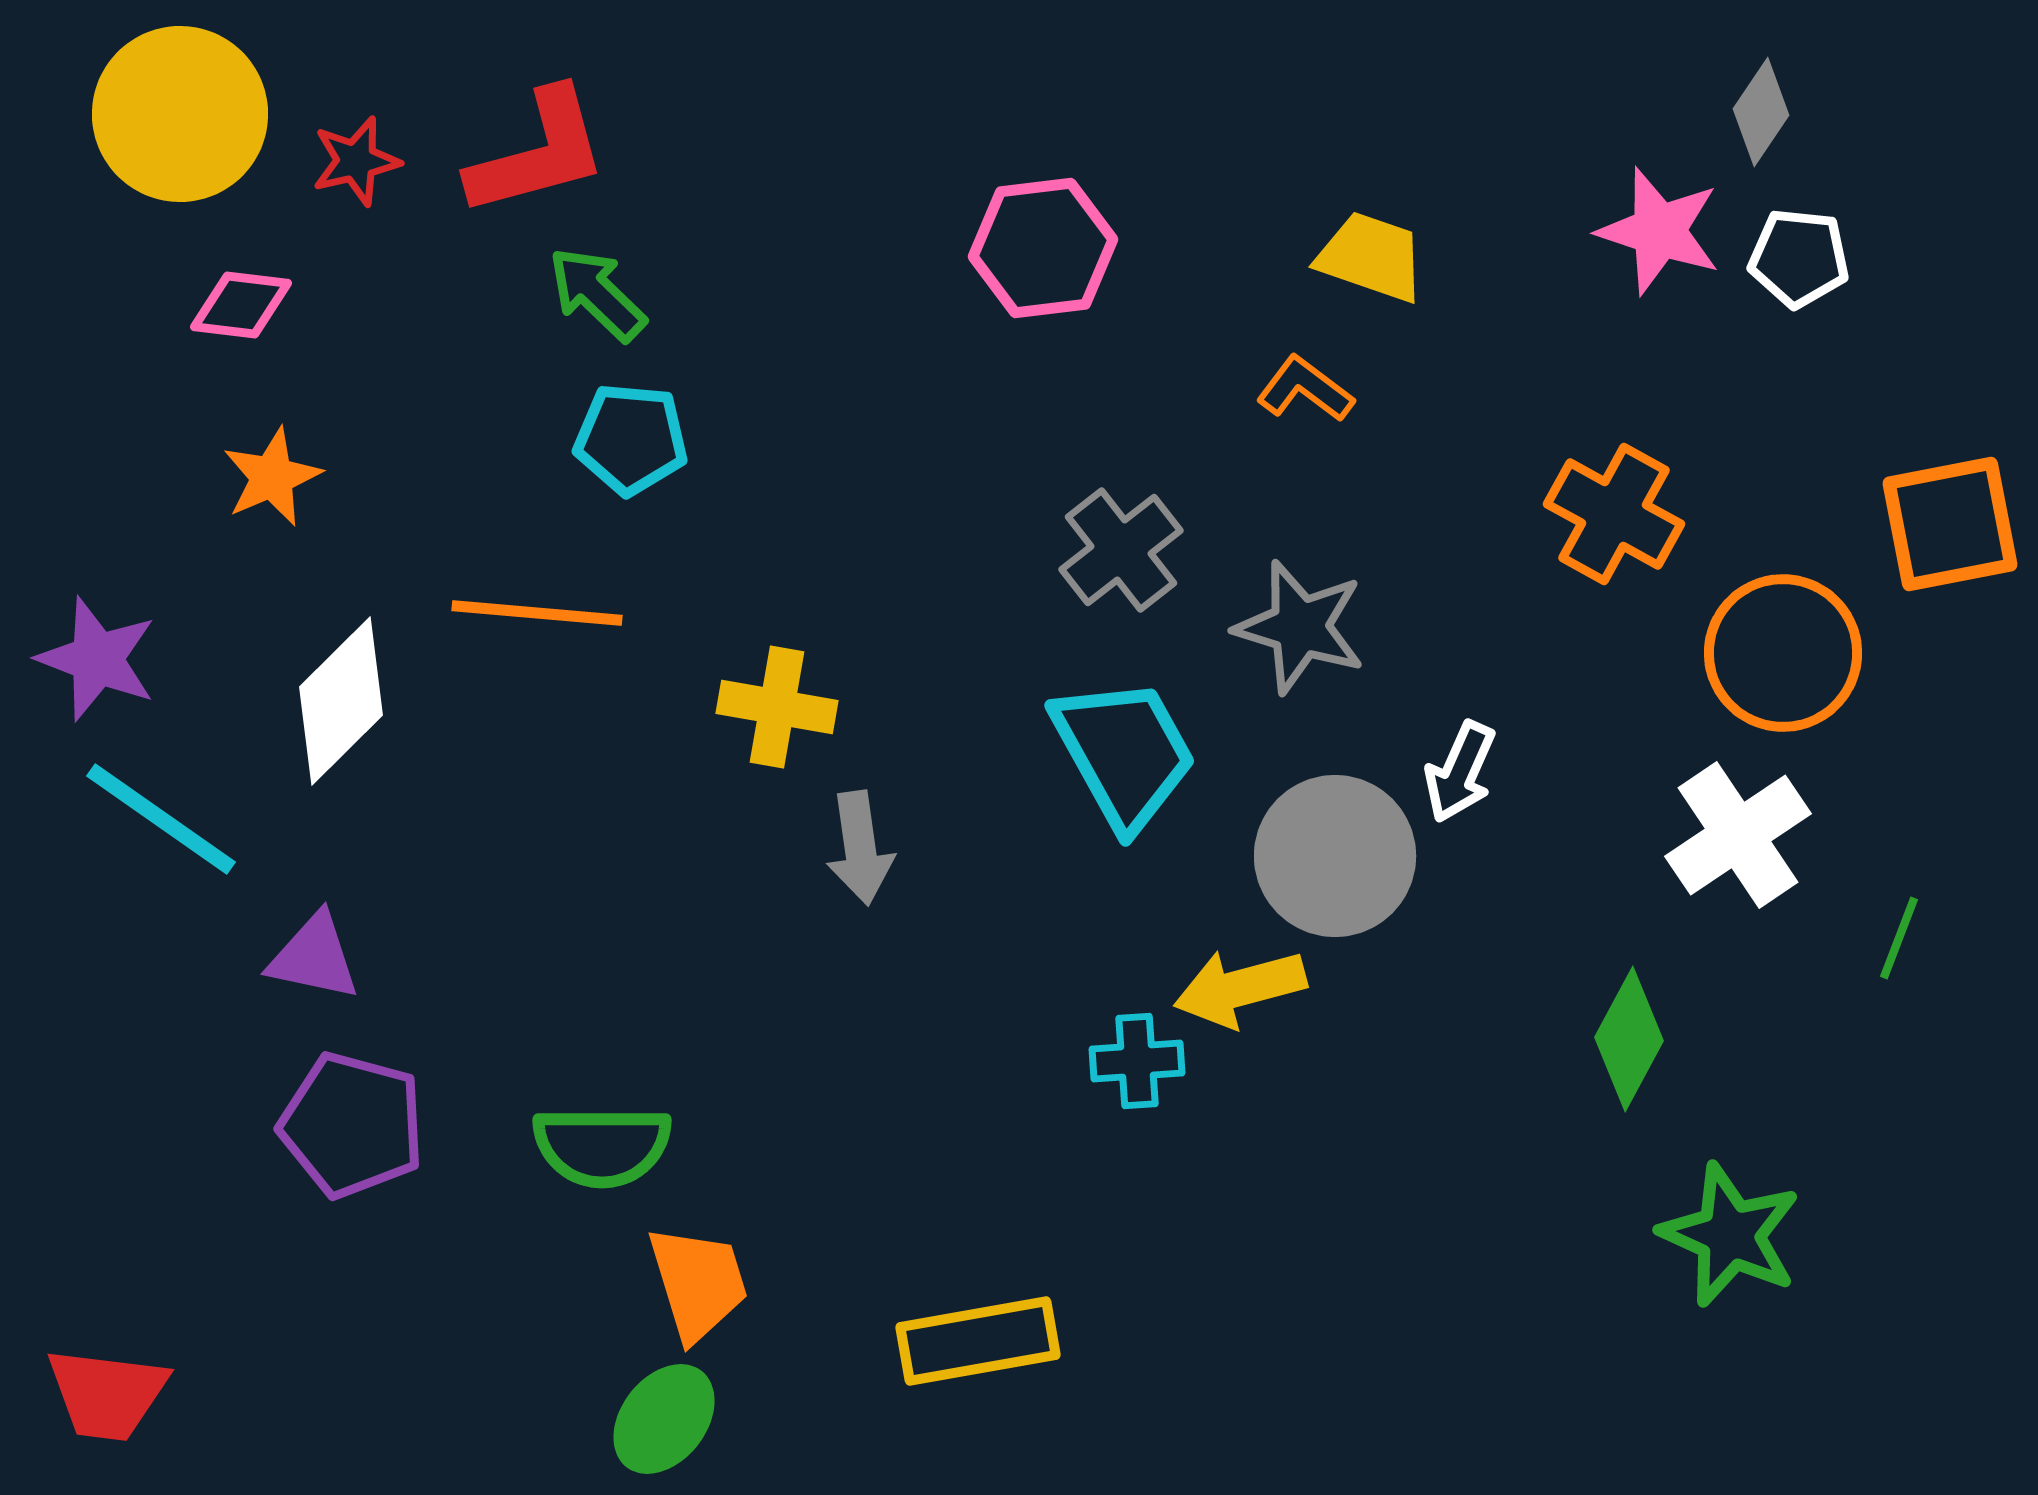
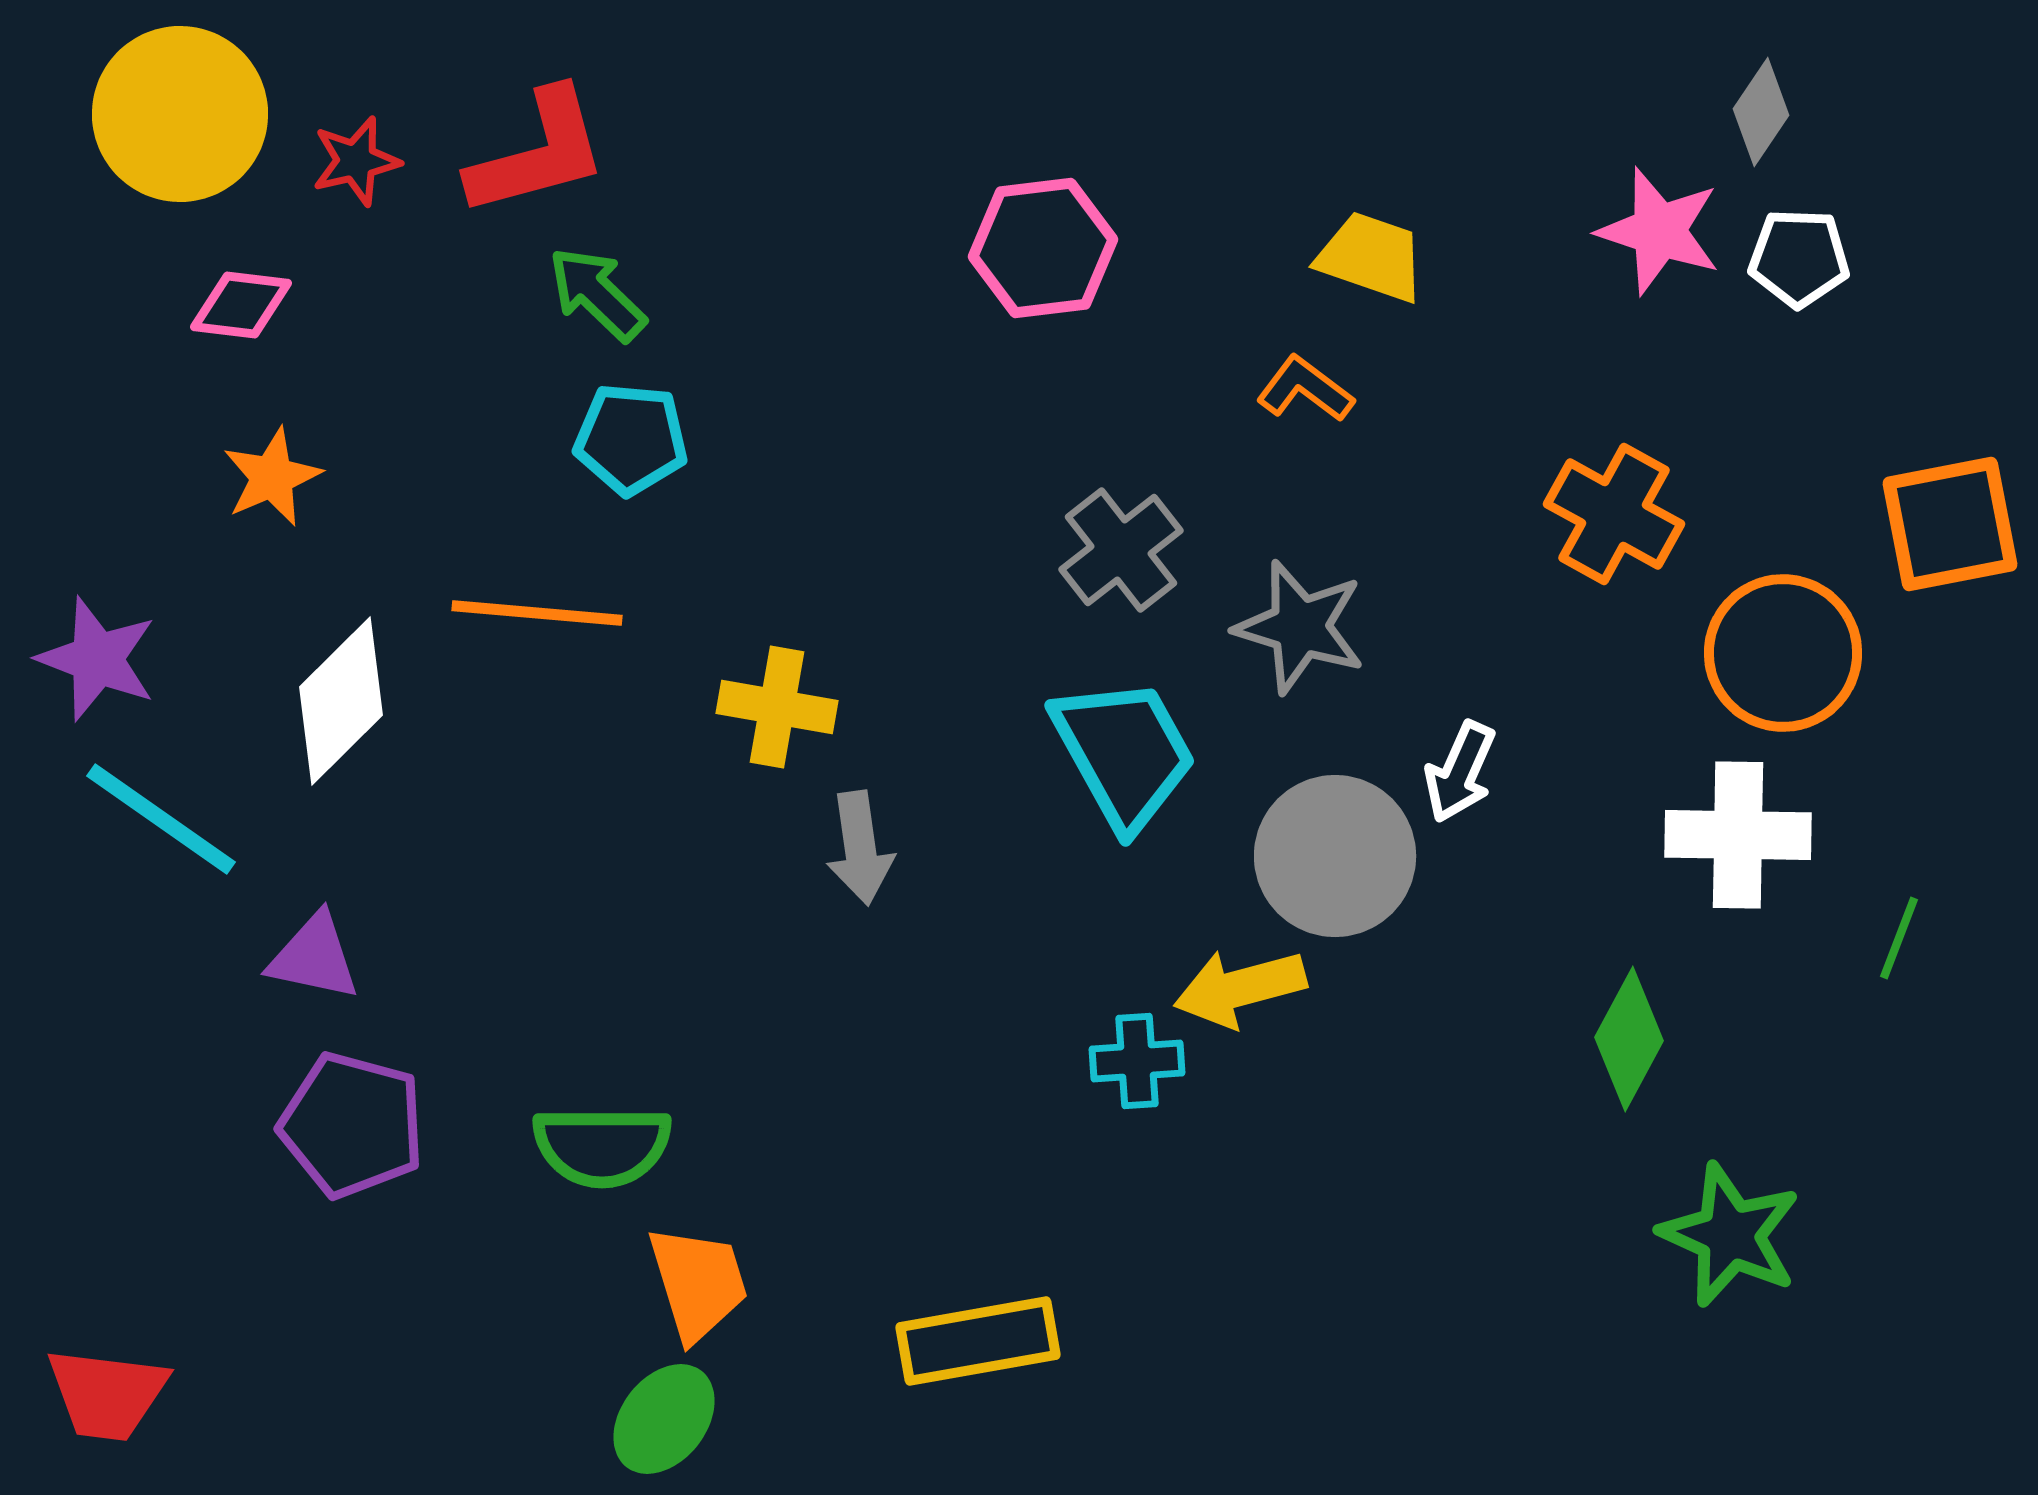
white pentagon: rotated 4 degrees counterclockwise
white cross: rotated 35 degrees clockwise
